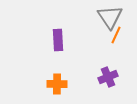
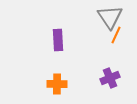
purple cross: moved 2 px right, 1 px down
